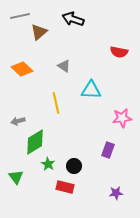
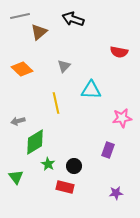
gray triangle: rotated 40 degrees clockwise
